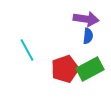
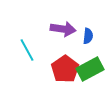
purple arrow: moved 23 px left, 10 px down
red pentagon: rotated 16 degrees counterclockwise
